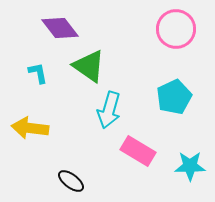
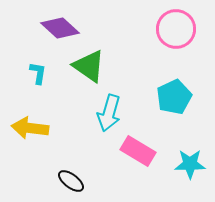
purple diamond: rotated 9 degrees counterclockwise
cyan L-shape: rotated 20 degrees clockwise
cyan arrow: moved 3 px down
cyan star: moved 2 px up
